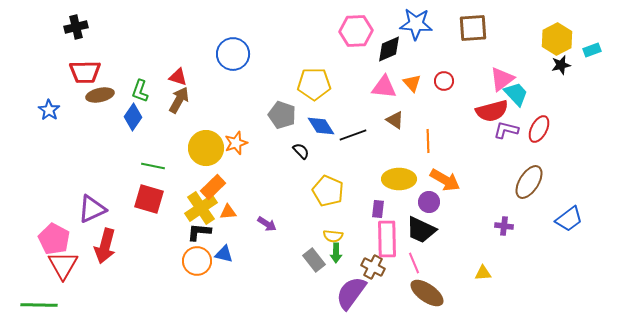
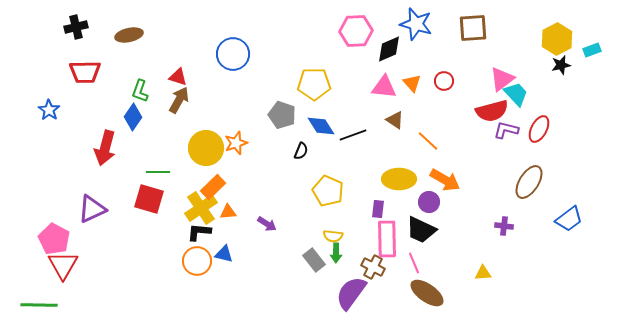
blue star at (416, 24): rotated 12 degrees clockwise
brown ellipse at (100, 95): moved 29 px right, 60 px up
orange line at (428, 141): rotated 45 degrees counterclockwise
black semicircle at (301, 151): rotated 66 degrees clockwise
green line at (153, 166): moved 5 px right, 6 px down; rotated 10 degrees counterclockwise
red arrow at (105, 246): moved 98 px up
